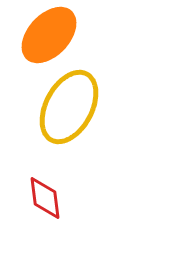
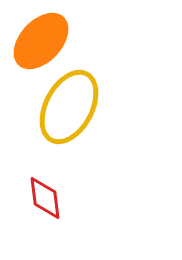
orange ellipse: moved 8 px left, 6 px down
